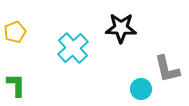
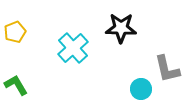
green L-shape: rotated 30 degrees counterclockwise
